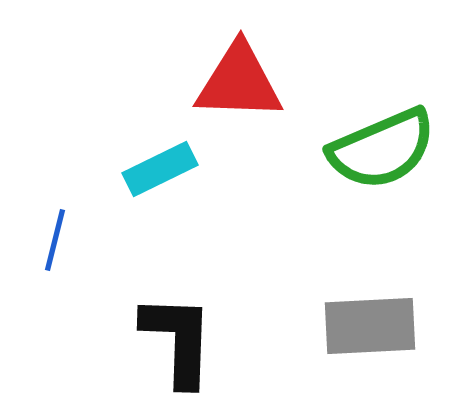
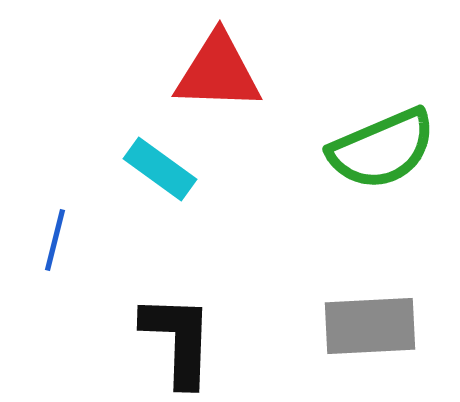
red triangle: moved 21 px left, 10 px up
cyan rectangle: rotated 62 degrees clockwise
